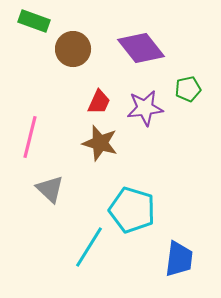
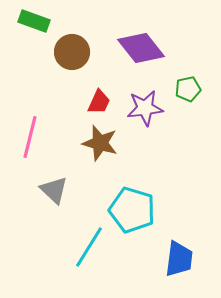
brown circle: moved 1 px left, 3 px down
gray triangle: moved 4 px right, 1 px down
